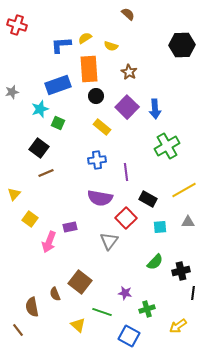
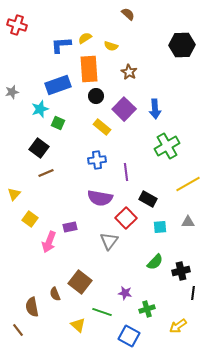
purple square at (127, 107): moved 3 px left, 2 px down
yellow line at (184, 190): moved 4 px right, 6 px up
